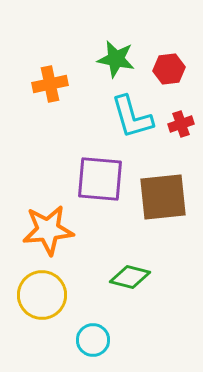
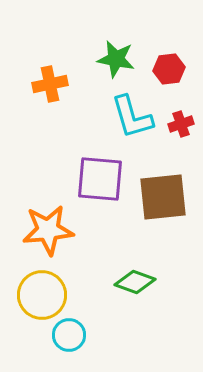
green diamond: moved 5 px right, 5 px down; rotated 6 degrees clockwise
cyan circle: moved 24 px left, 5 px up
